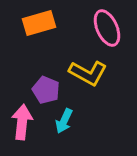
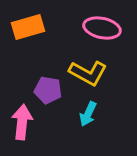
orange rectangle: moved 11 px left, 4 px down
pink ellipse: moved 5 px left; rotated 54 degrees counterclockwise
purple pentagon: moved 2 px right; rotated 12 degrees counterclockwise
cyan arrow: moved 24 px right, 7 px up
